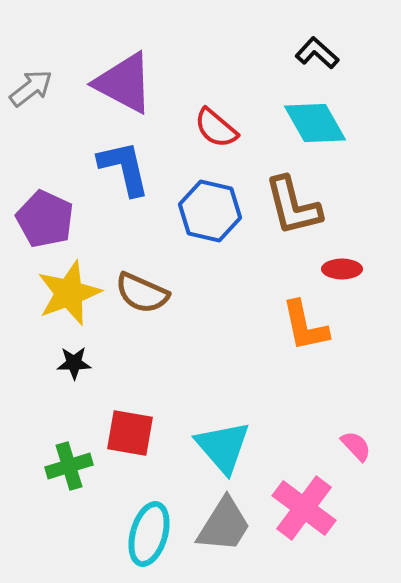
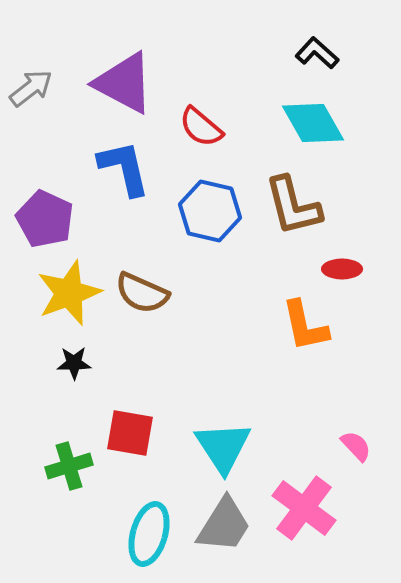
cyan diamond: moved 2 px left
red semicircle: moved 15 px left, 1 px up
cyan triangle: rotated 8 degrees clockwise
